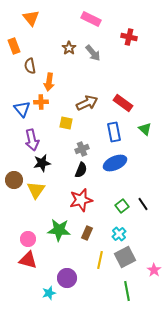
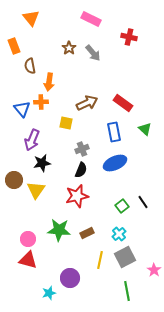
purple arrow: rotated 35 degrees clockwise
red star: moved 4 px left, 4 px up
black line: moved 2 px up
brown rectangle: rotated 40 degrees clockwise
purple circle: moved 3 px right
